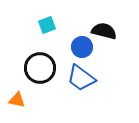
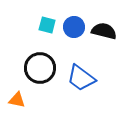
cyan square: rotated 36 degrees clockwise
blue circle: moved 8 px left, 20 px up
